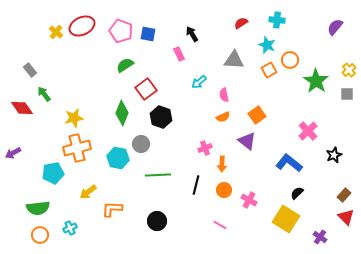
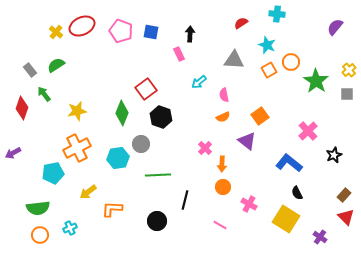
cyan cross at (277, 20): moved 6 px up
blue square at (148, 34): moved 3 px right, 2 px up
black arrow at (192, 34): moved 2 px left; rotated 35 degrees clockwise
orange circle at (290, 60): moved 1 px right, 2 px down
green semicircle at (125, 65): moved 69 px left
red diamond at (22, 108): rotated 55 degrees clockwise
orange square at (257, 115): moved 3 px right, 1 px down
yellow star at (74, 118): moved 3 px right, 7 px up
orange cross at (77, 148): rotated 12 degrees counterclockwise
pink cross at (205, 148): rotated 24 degrees counterclockwise
cyan hexagon at (118, 158): rotated 20 degrees counterclockwise
black line at (196, 185): moved 11 px left, 15 px down
orange circle at (224, 190): moved 1 px left, 3 px up
black semicircle at (297, 193): rotated 72 degrees counterclockwise
pink cross at (249, 200): moved 4 px down
